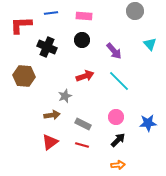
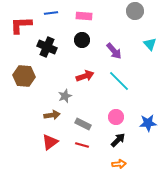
orange arrow: moved 1 px right, 1 px up
